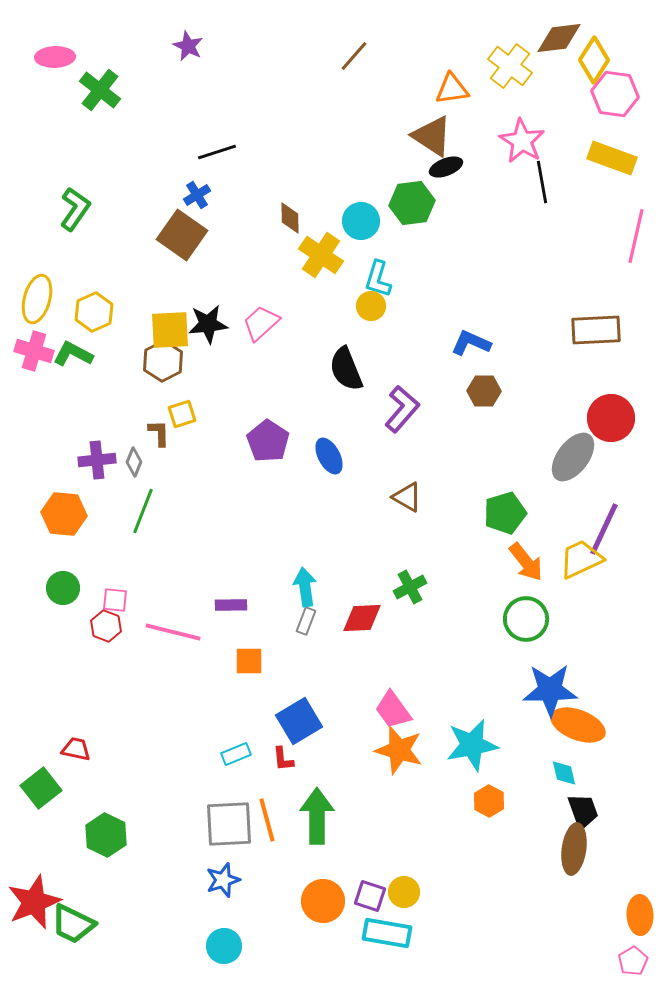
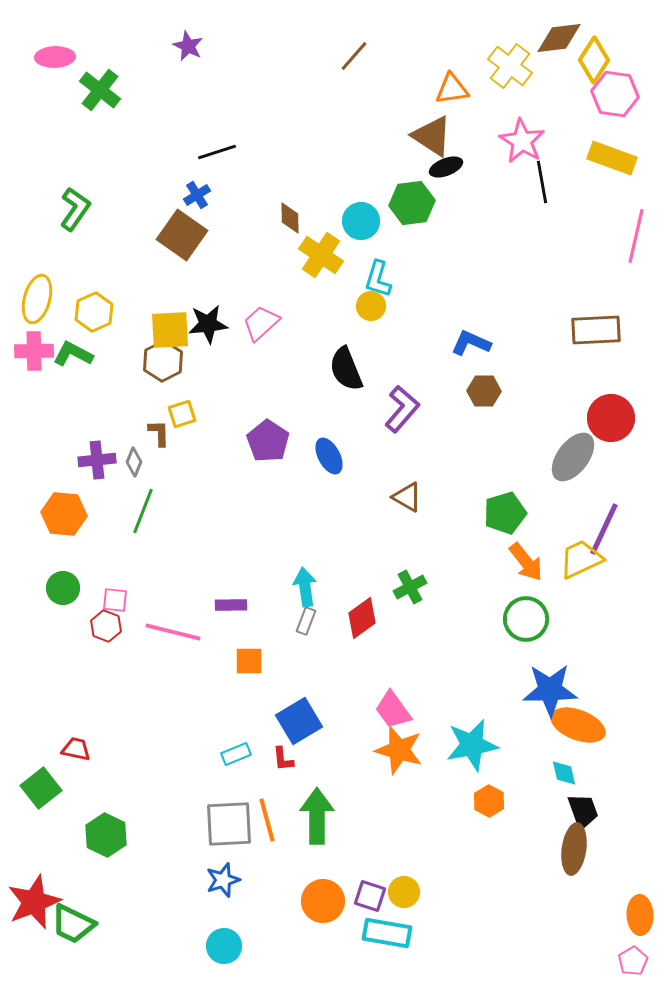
pink cross at (34, 351): rotated 18 degrees counterclockwise
red diamond at (362, 618): rotated 33 degrees counterclockwise
